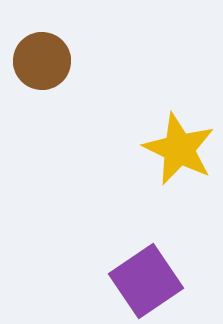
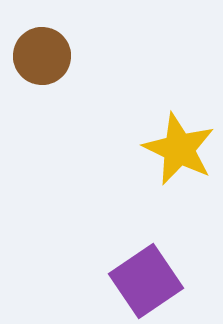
brown circle: moved 5 px up
